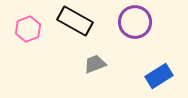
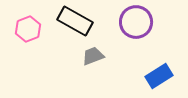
purple circle: moved 1 px right
gray trapezoid: moved 2 px left, 8 px up
